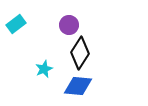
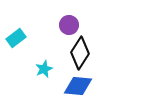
cyan rectangle: moved 14 px down
